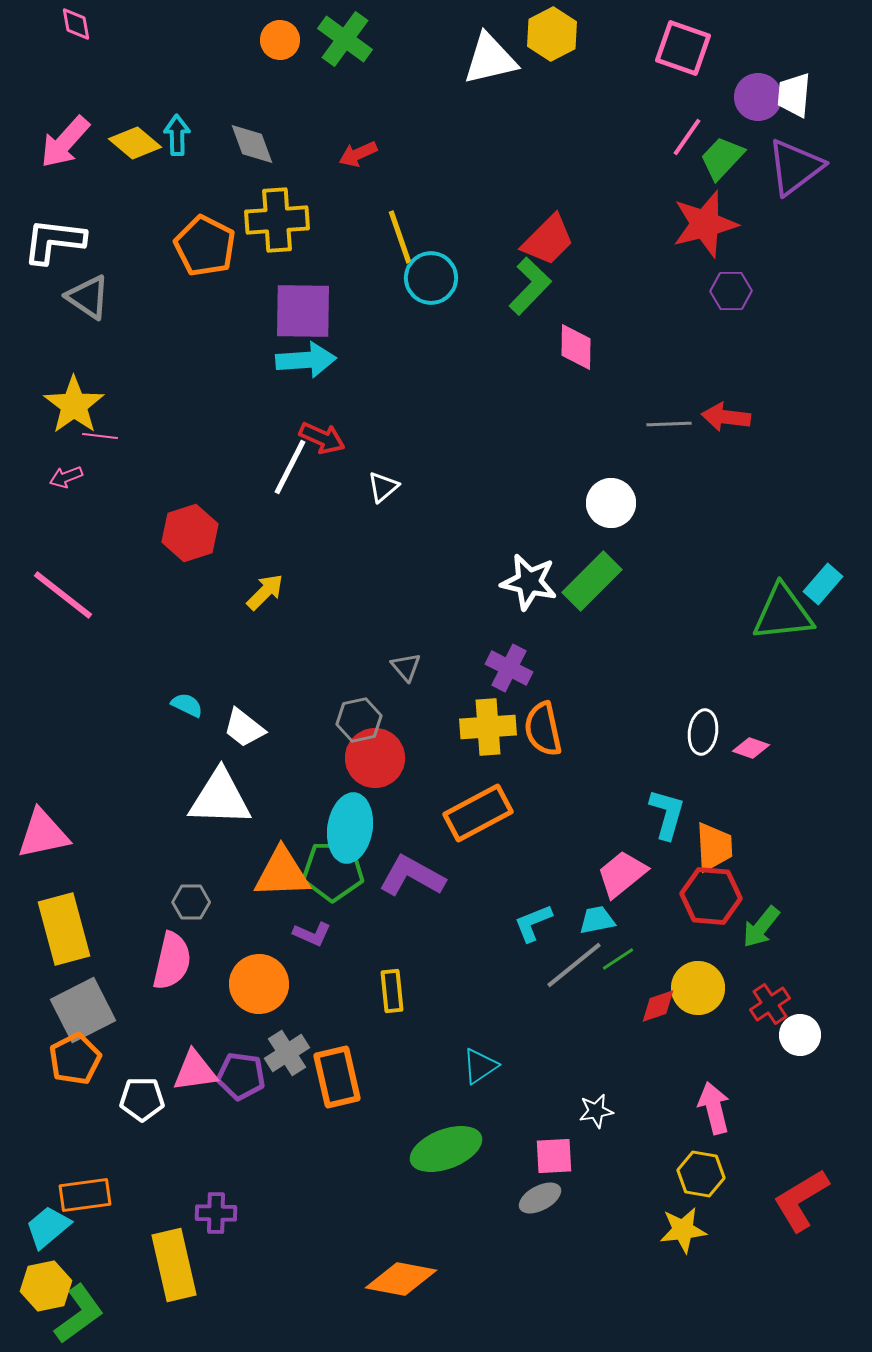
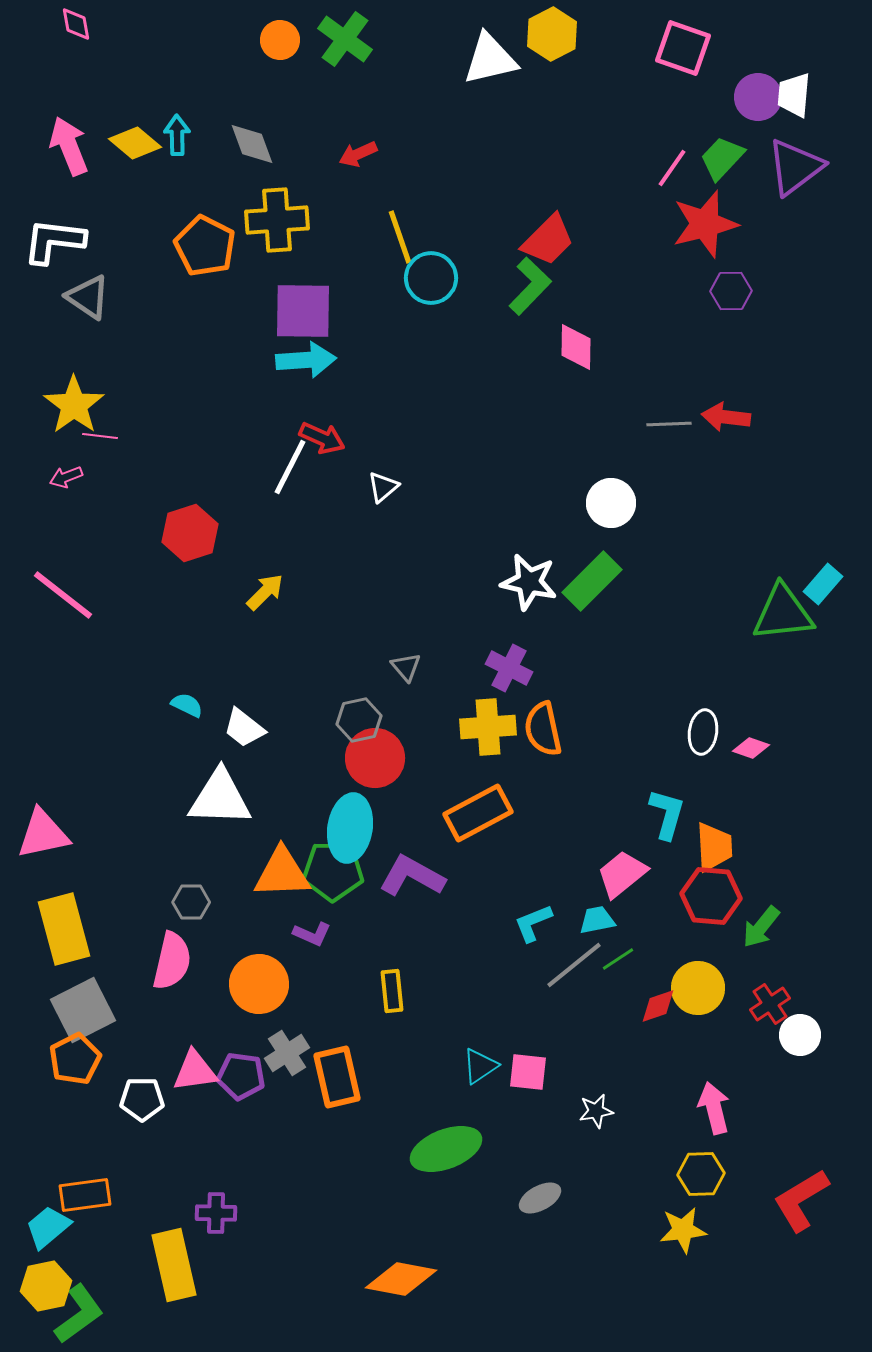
pink line at (687, 137): moved 15 px left, 31 px down
pink arrow at (65, 142): moved 4 px right, 4 px down; rotated 116 degrees clockwise
pink square at (554, 1156): moved 26 px left, 84 px up; rotated 9 degrees clockwise
yellow hexagon at (701, 1174): rotated 12 degrees counterclockwise
